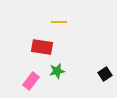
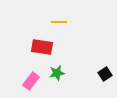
green star: moved 2 px down
